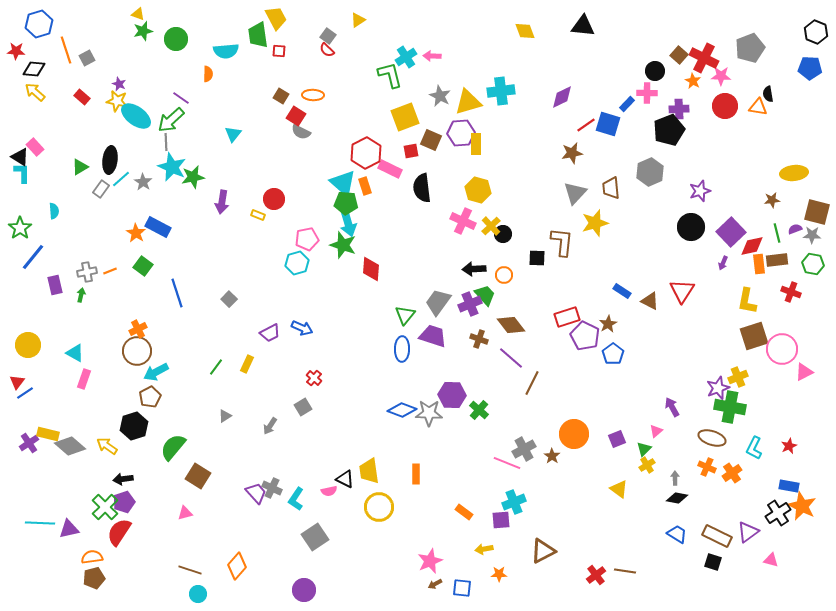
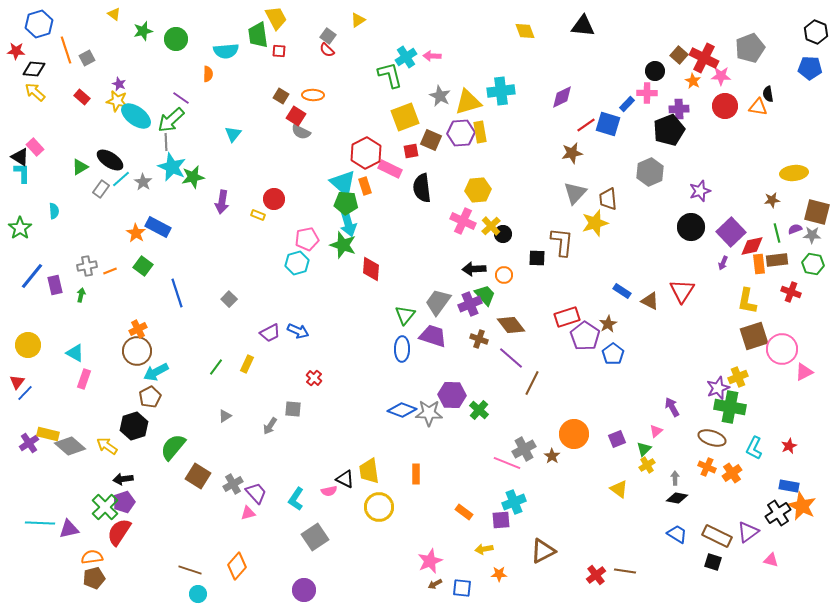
yellow triangle at (138, 14): moved 24 px left; rotated 16 degrees clockwise
yellow rectangle at (476, 144): moved 4 px right, 12 px up; rotated 10 degrees counterclockwise
black ellipse at (110, 160): rotated 64 degrees counterclockwise
brown trapezoid at (611, 188): moved 3 px left, 11 px down
yellow hexagon at (478, 190): rotated 20 degrees counterclockwise
blue line at (33, 257): moved 1 px left, 19 px down
gray cross at (87, 272): moved 6 px up
blue arrow at (302, 328): moved 4 px left, 3 px down
purple pentagon at (585, 336): rotated 8 degrees clockwise
blue line at (25, 393): rotated 12 degrees counterclockwise
gray square at (303, 407): moved 10 px left, 2 px down; rotated 36 degrees clockwise
gray cross at (272, 488): moved 39 px left, 4 px up; rotated 36 degrees clockwise
pink triangle at (185, 513): moved 63 px right
